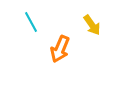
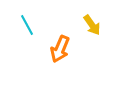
cyan line: moved 4 px left, 3 px down
